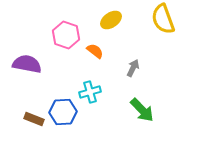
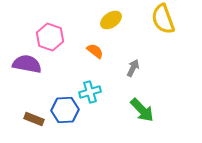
pink hexagon: moved 16 px left, 2 px down
blue hexagon: moved 2 px right, 2 px up
